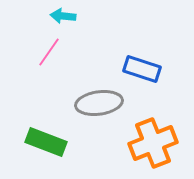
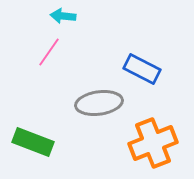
blue rectangle: rotated 9 degrees clockwise
green rectangle: moved 13 px left
